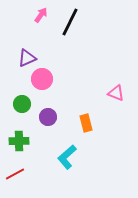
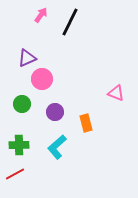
purple circle: moved 7 px right, 5 px up
green cross: moved 4 px down
cyan L-shape: moved 10 px left, 10 px up
